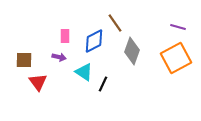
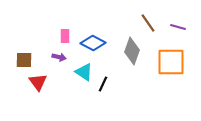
brown line: moved 33 px right
blue diamond: moved 1 px left, 2 px down; rotated 55 degrees clockwise
orange square: moved 5 px left, 4 px down; rotated 28 degrees clockwise
